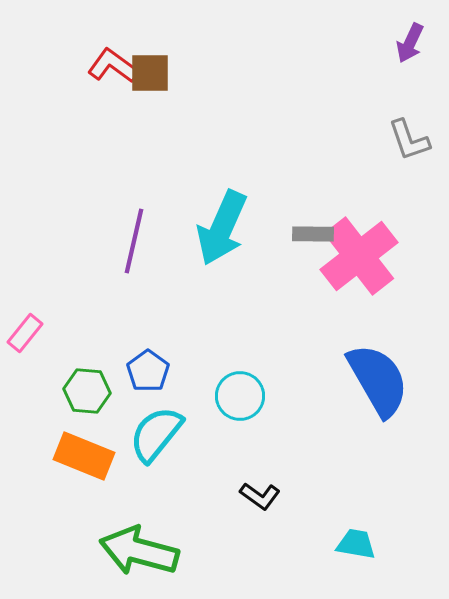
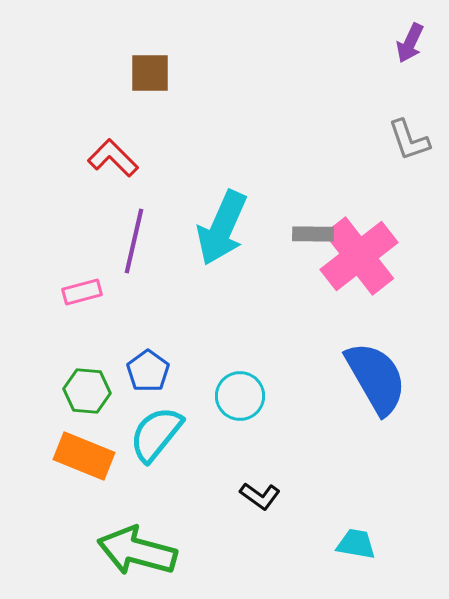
red L-shape: moved 92 px down; rotated 9 degrees clockwise
pink rectangle: moved 57 px right, 41 px up; rotated 36 degrees clockwise
blue semicircle: moved 2 px left, 2 px up
green arrow: moved 2 px left
